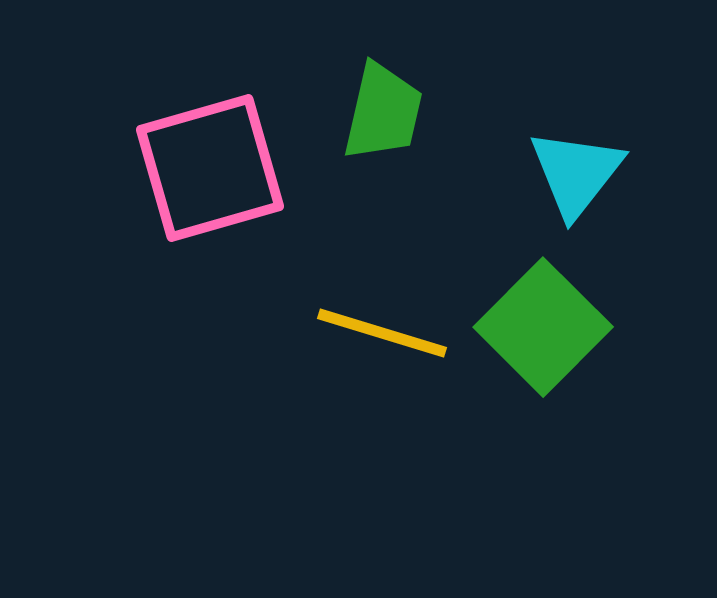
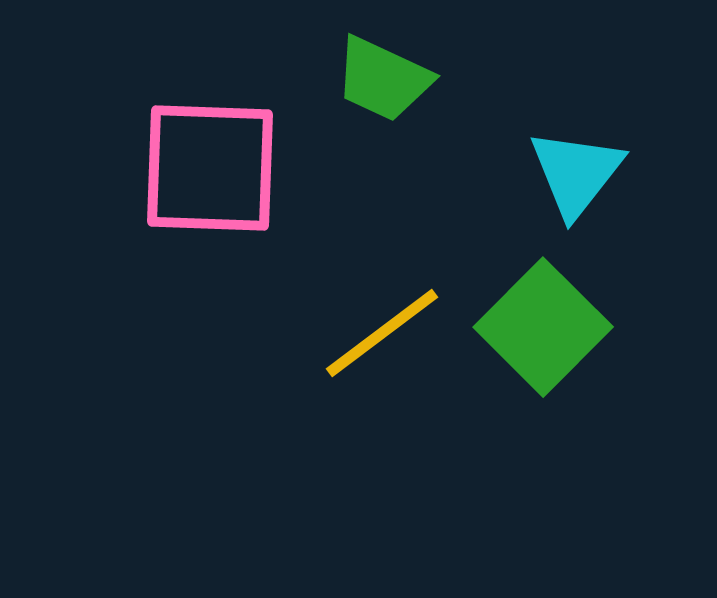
green trapezoid: moved 33 px up; rotated 102 degrees clockwise
pink square: rotated 18 degrees clockwise
yellow line: rotated 54 degrees counterclockwise
